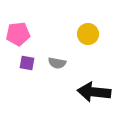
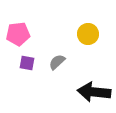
gray semicircle: moved 1 px up; rotated 126 degrees clockwise
